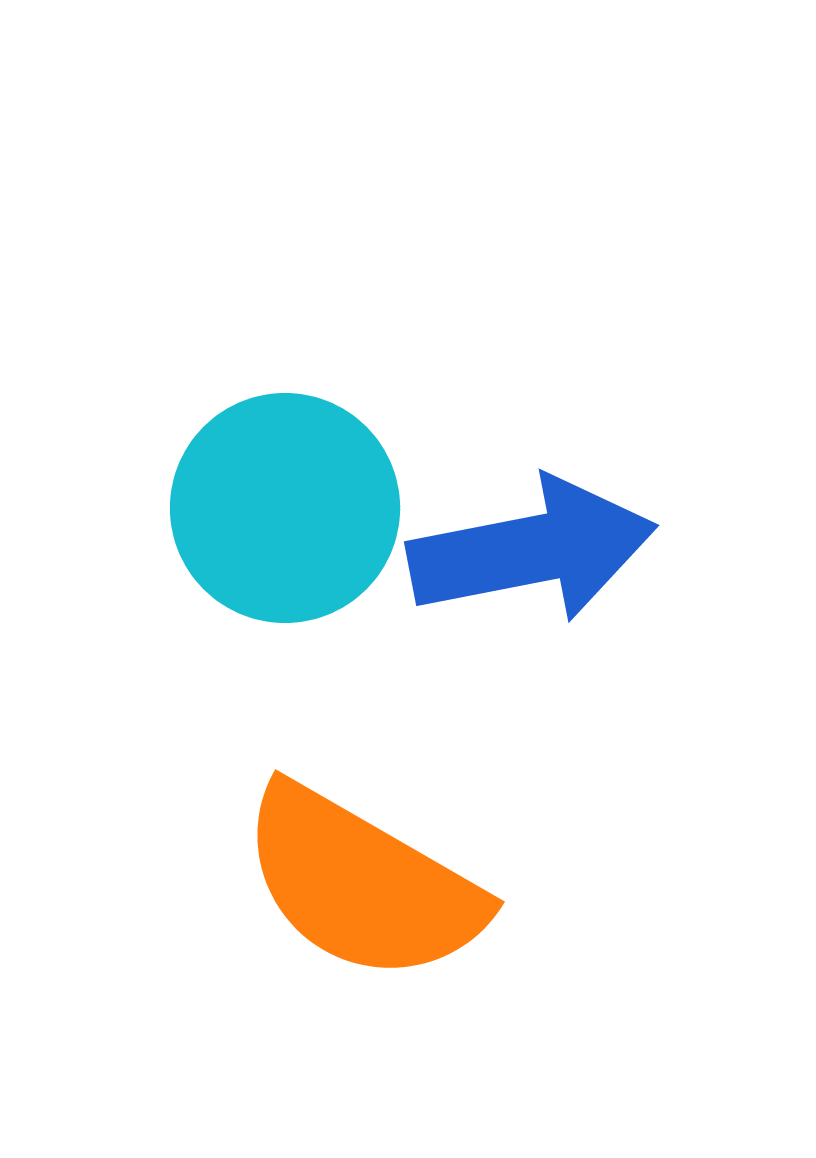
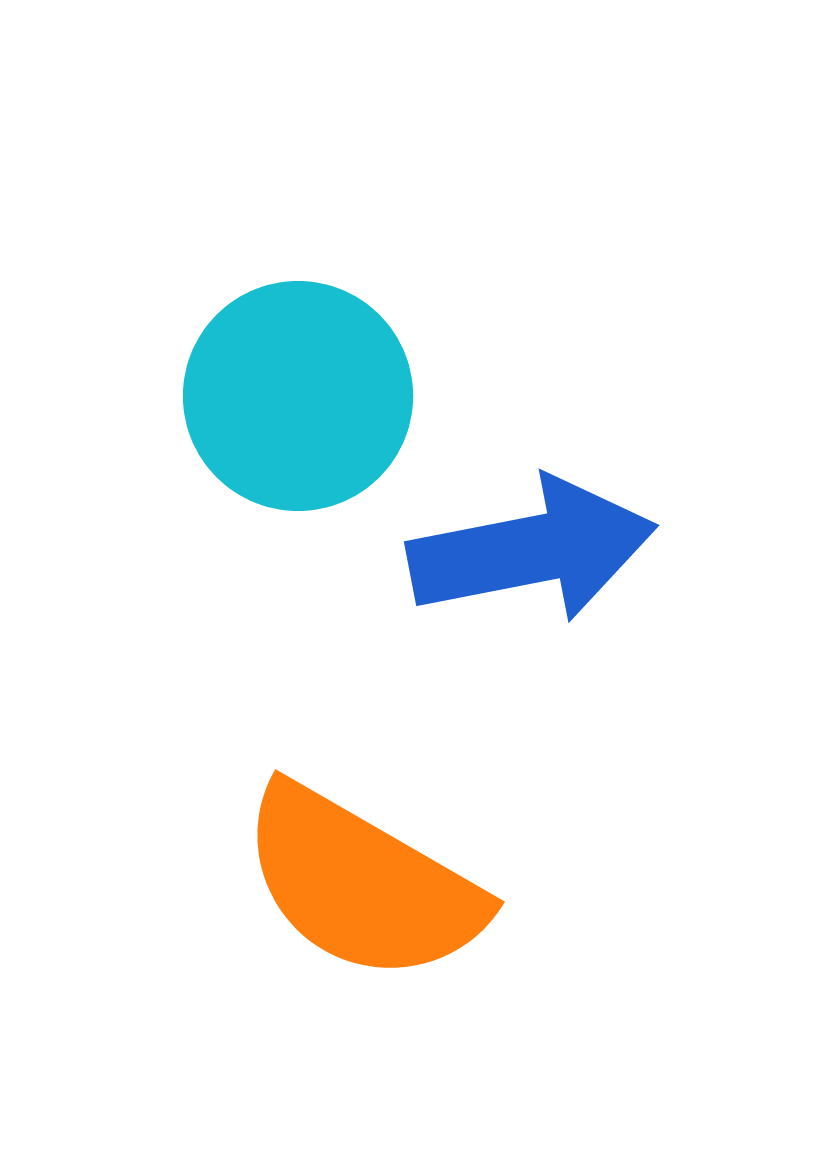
cyan circle: moved 13 px right, 112 px up
